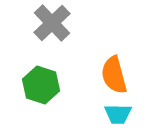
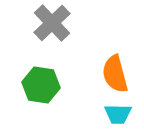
orange semicircle: moved 1 px right, 1 px up
green hexagon: rotated 9 degrees counterclockwise
